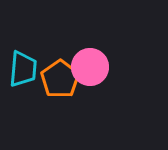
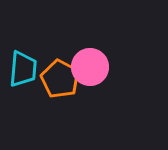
orange pentagon: rotated 9 degrees counterclockwise
